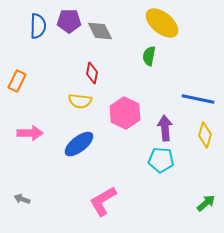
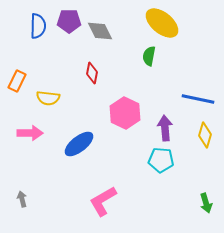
yellow semicircle: moved 32 px left, 3 px up
gray arrow: rotated 56 degrees clockwise
green arrow: rotated 114 degrees clockwise
